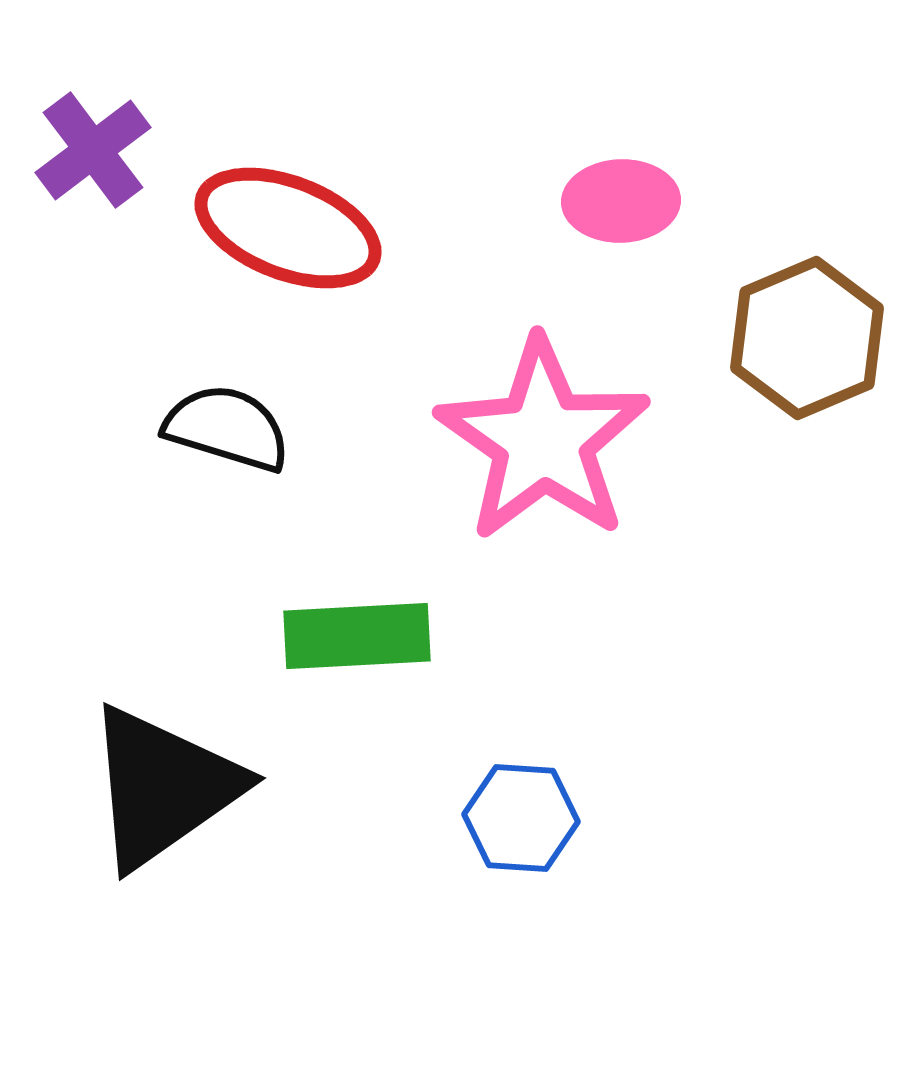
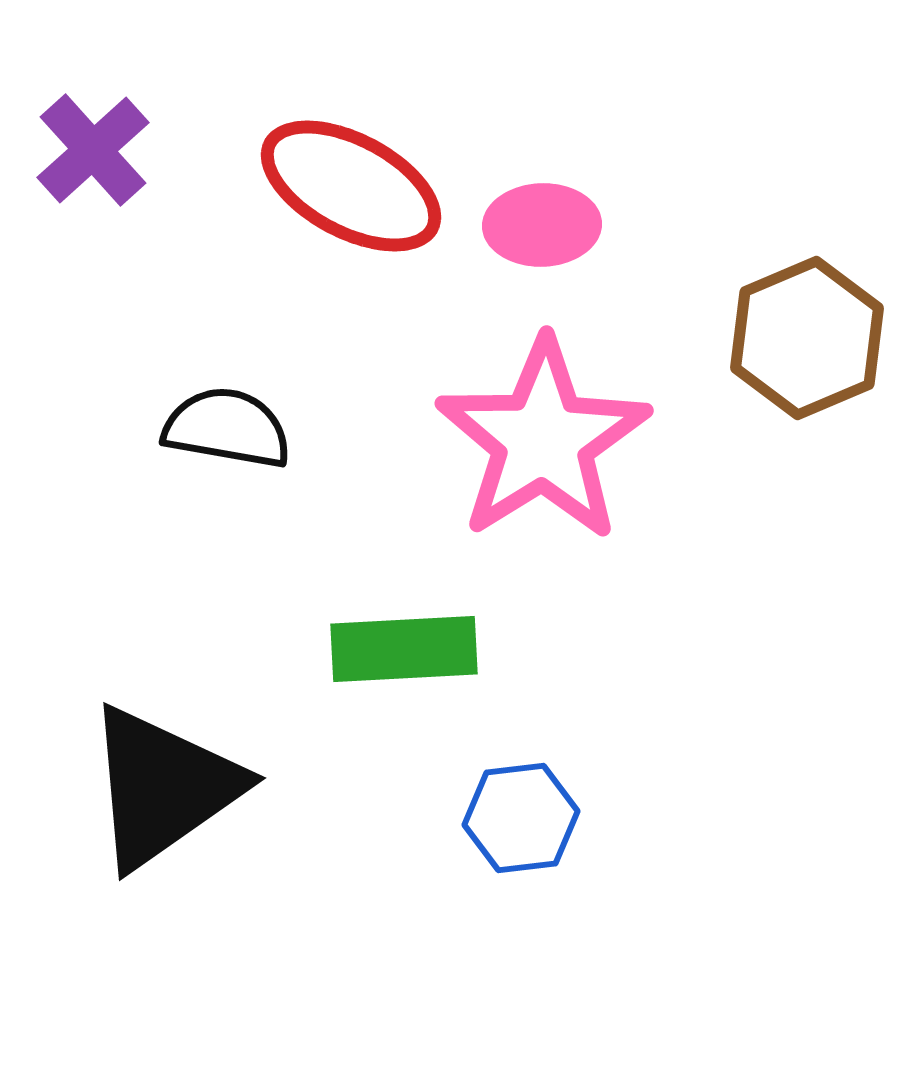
purple cross: rotated 5 degrees counterclockwise
pink ellipse: moved 79 px left, 24 px down
red ellipse: moved 63 px right, 42 px up; rotated 7 degrees clockwise
black semicircle: rotated 7 degrees counterclockwise
pink star: rotated 5 degrees clockwise
green rectangle: moved 47 px right, 13 px down
blue hexagon: rotated 11 degrees counterclockwise
